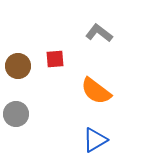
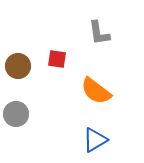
gray L-shape: rotated 136 degrees counterclockwise
red square: moved 2 px right; rotated 12 degrees clockwise
